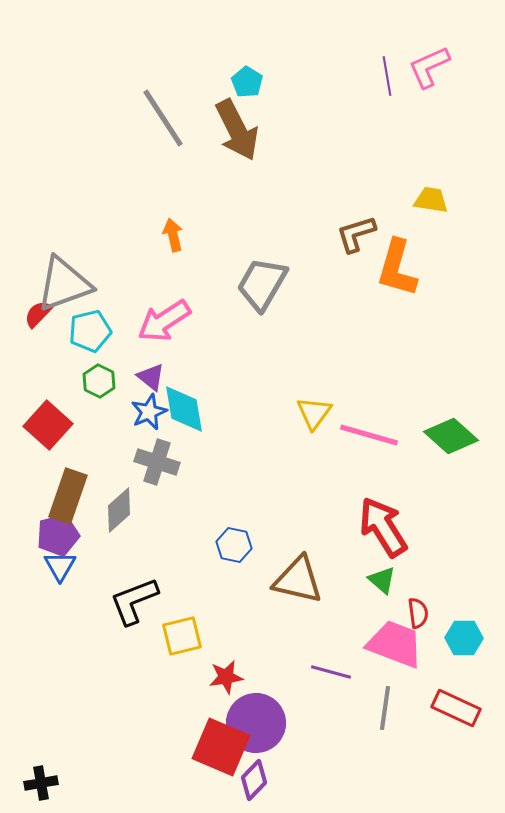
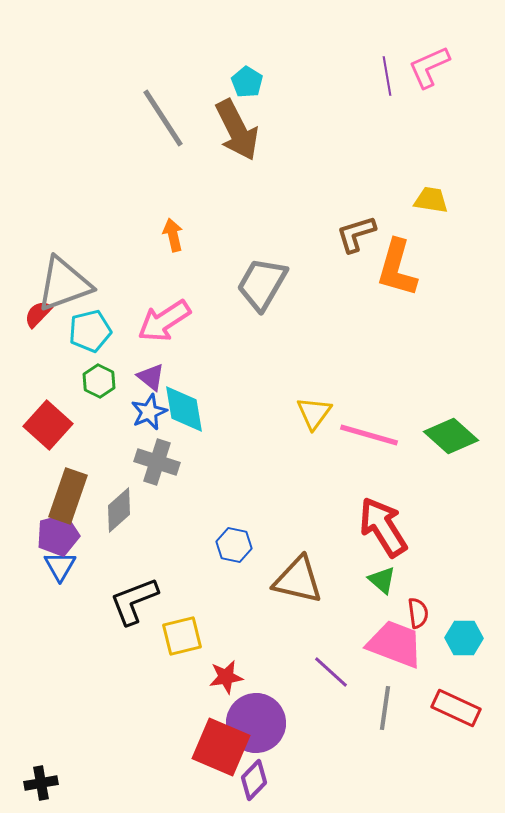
purple line at (331, 672): rotated 27 degrees clockwise
